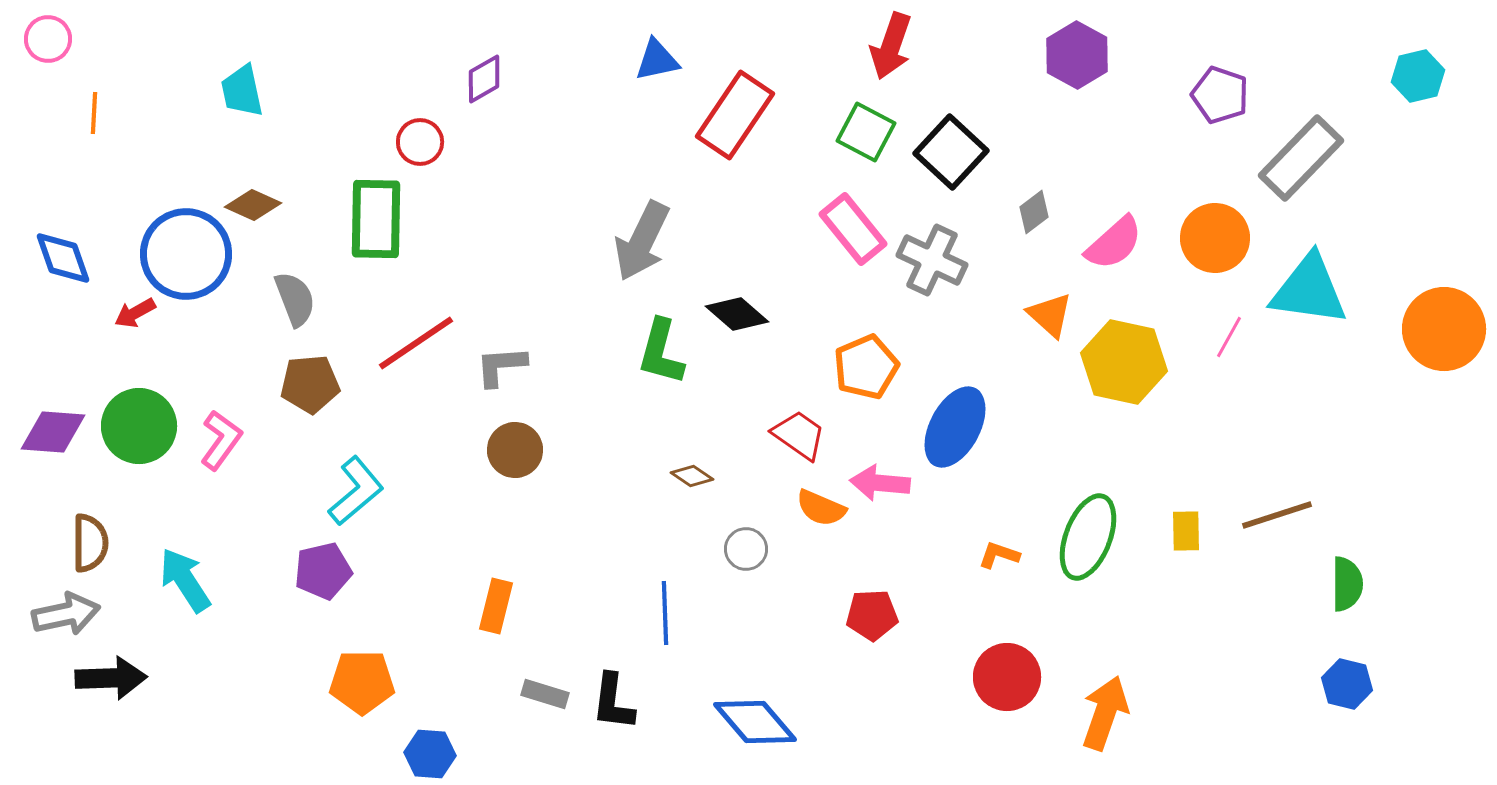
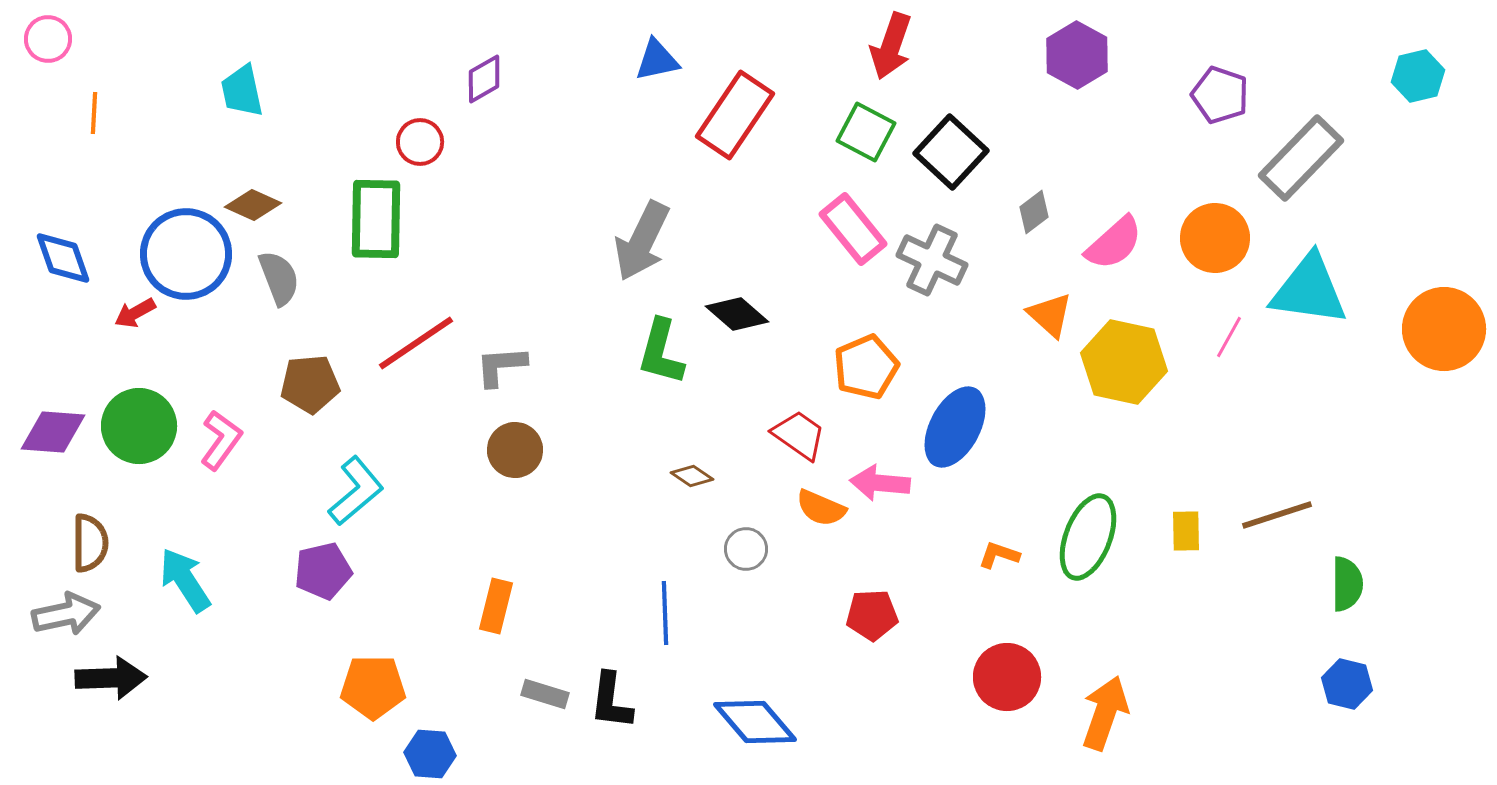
gray semicircle at (295, 299): moved 16 px left, 21 px up
orange pentagon at (362, 682): moved 11 px right, 5 px down
black L-shape at (613, 702): moved 2 px left, 1 px up
